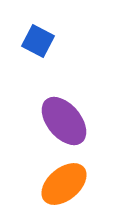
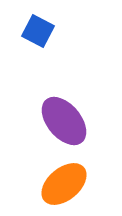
blue square: moved 10 px up
